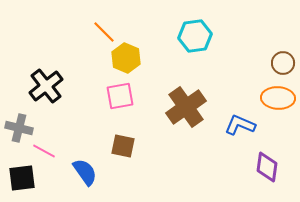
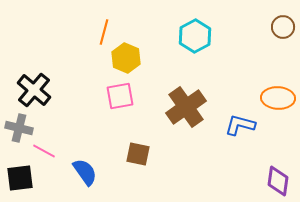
orange line: rotated 60 degrees clockwise
cyan hexagon: rotated 20 degrees counterclockwise
brown circle: moved 36 px up
black cross: moved 12 px left, 4 px down; rotated 12 degrees counterclockwise
blue L-shape: rotated 8 degrees counterclockwise
brown square: moved 15 px right, 8 px down
purple diamond: moved 11 px right, 14 px down
black square: moved 2 px left
